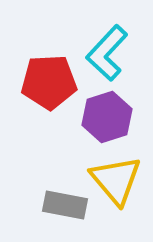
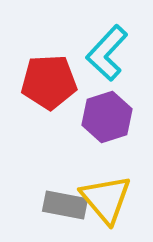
yellow triangle: moved 10 px left, 19 px down
